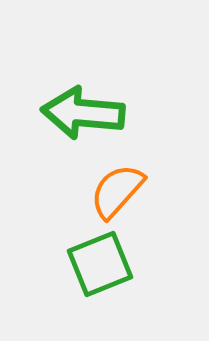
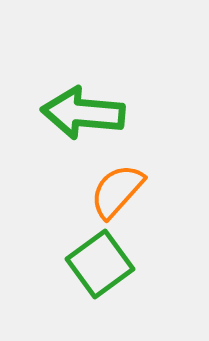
green square: rotated 14 degrees counterclockwise
